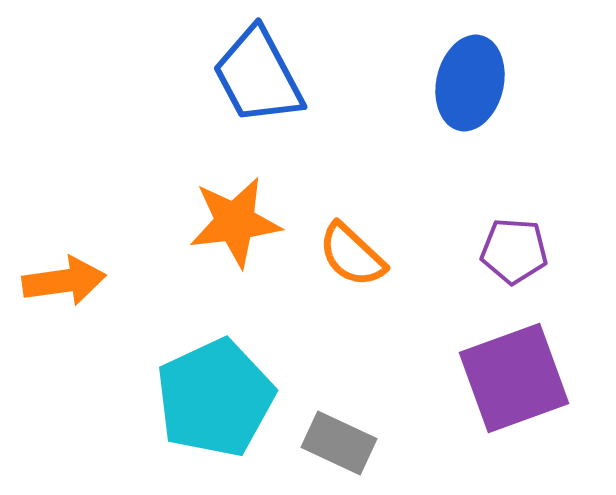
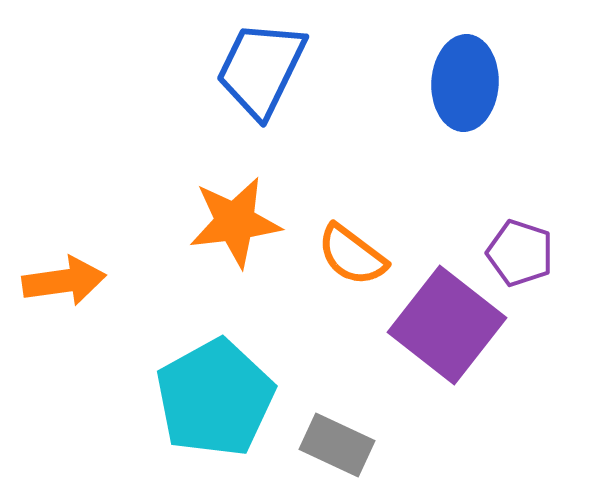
blue trapezoid: moved 3 px right, 7 px up; rotated 54 degrees clockwise
blue ellipse: moved 5 px left; rotated 10 degrees counterclockwise
purple pentagon: moved 6 px right, 2 px down; rotated 14 degrees clockwise
orange semicircle: rotated 6 degrees counterclockwise
purple square: moved 67 px left, 53 px up; rotated 32 degrees counterclockwise
cyan pentagon: rotated 4 degrees counterclockwise
gray rectangle: moved 2 px left, 2 px down
